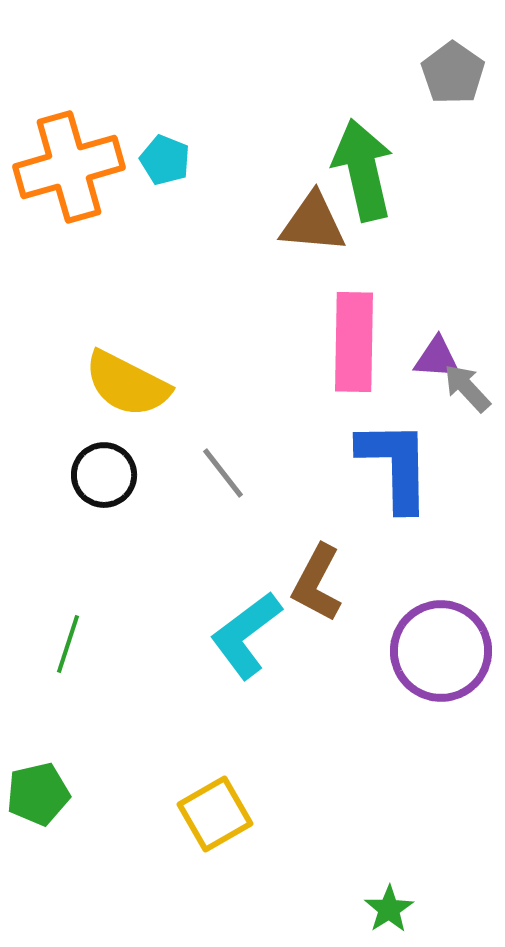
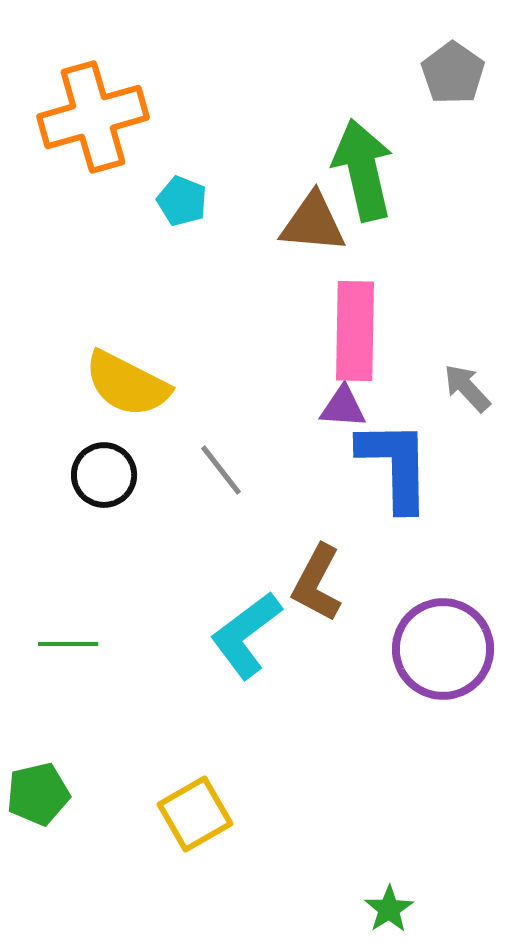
cyan pentagon: moved 17 px right, 41 px down
orange cross: moved 24 px right, 50 px up
pink rectangle: moved 1 px right, 11 px up
purple triangle: moved 94 px left, 49 px down
gray line: moved 2 px left, 3 px up
green line: rotated 72 degrees clockwise
purple circle: moved 2 px right, 2 px up
yellow square: moved 20 px left
